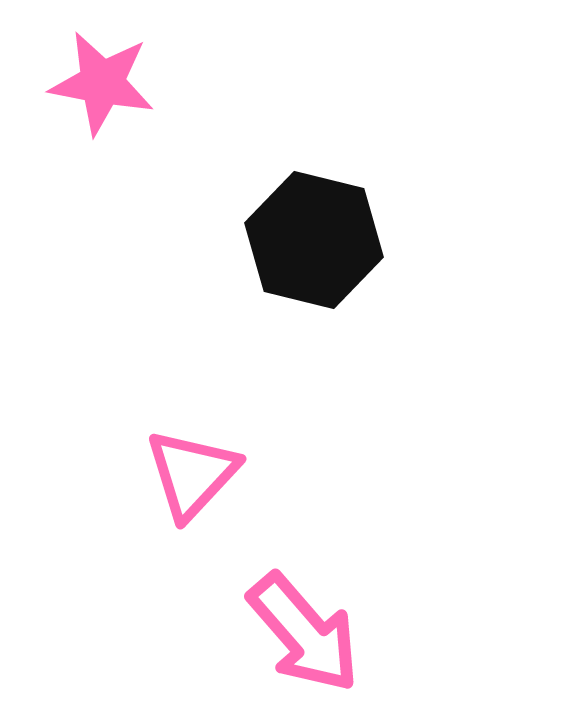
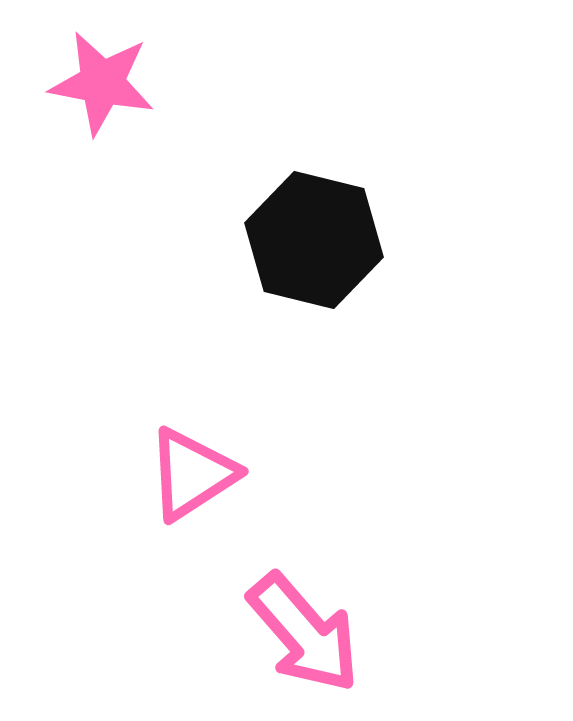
pink triangle: rotated 14 degrees clockwise
